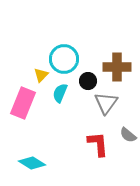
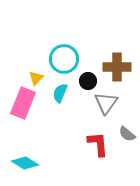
yellow triangle: moved 5 px left, 3 px down
gray semicircle: moved 1 px left, 1 px up
cyan diamond: moved 7 px left
